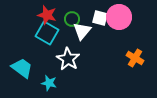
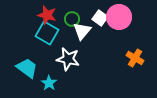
white square: rotated 21 degrees clockwise
white star: rotated 20 degrees counterclockwise
cyan trapezoid: moved 5 px right
cyan star: rotated 21 degrees clockwise
